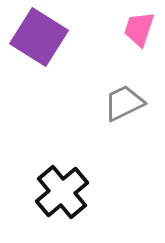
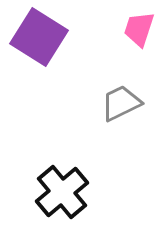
gray trapezoid: moved 3 px left
